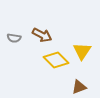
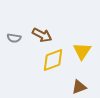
yellow diamond: moved 3 px left; rotated 65 degrees counterclockwise
